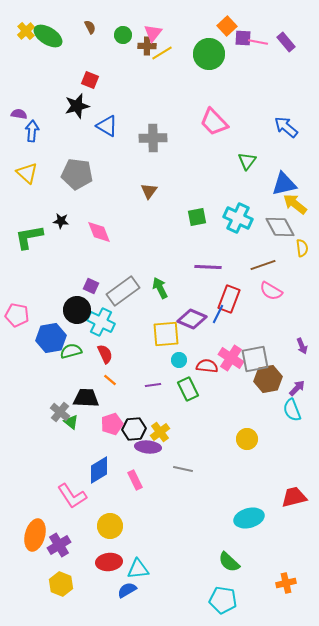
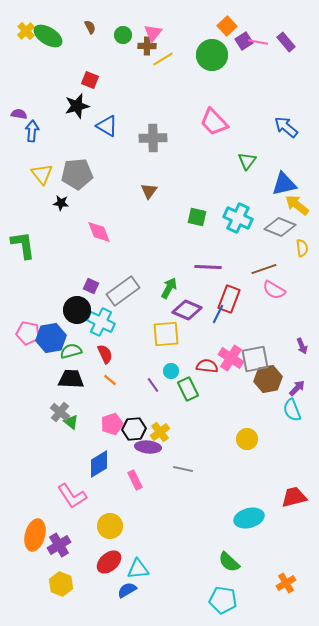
purple square at (243, 38): moved 1 px right, 3 px down; rotated 36 degrees counterclockwise
yellow line at (162, 53): moved 1 px right, 6 px down
green circle at (209, 54): moved 3 px right, 1 px down
yellow triangle at (27, 173): moved 15 px right, 1 px down; rotated 10 degrees clockwise
gray pentagon at (77, 174): rotated 12 degrees counterclockwise
yellow arrow at (295, 204): moved 2 px right, 1 px down
green square at (197, 217): rotated 24 degrees clockwise
black star at (61, 221): moved 18 px up
gray diamond at (280, 227): rotated 40 degrees counterclockwise
green L-shape at (29, 237): moved 6 px left, 8 px down; rotated 92 degrees clockwise
brown line at (263, 265): moved 1 px right, 4 px down
green arrow at (160, 288): moved 9 px right; rotated 55 degrees clockwise
pink semicircle at (271, 291): moved 3 px right, 1 px up
pink pentagon at (17, 315): moved 11 px right, 18 px down
purple diamond at (192, 319): moved 5 px left, 9 px up
cyan circle at (179, 360): moved 8 px left, 11 px down
purple line at (153, 385): rotated 63 degrees clockwise
black trapezoid at (86, 398): moved 15 px left, 19 px up
blue diamond at (99, 470): moved 6 px up
red ellipse at (109, 562): rotated 35 degrees counterclockwise
orange cross at (286, 583): rotated 18 degrees counterclockwise
